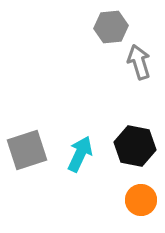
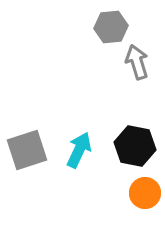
gray arrow: moved 2 px left
cyan arrow: moved 1 px left, 4 px up
orange circle: moved 4 px right, 7 px up
